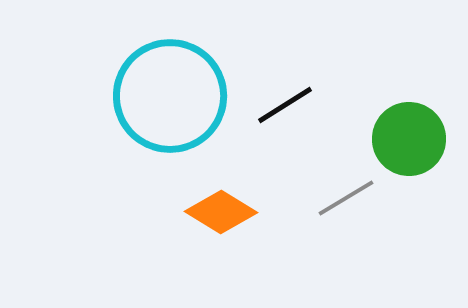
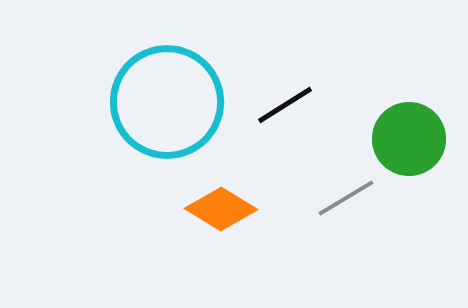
cyan circle: moved 3 px left, 6 px down
orange diamond: moved 3 px up
